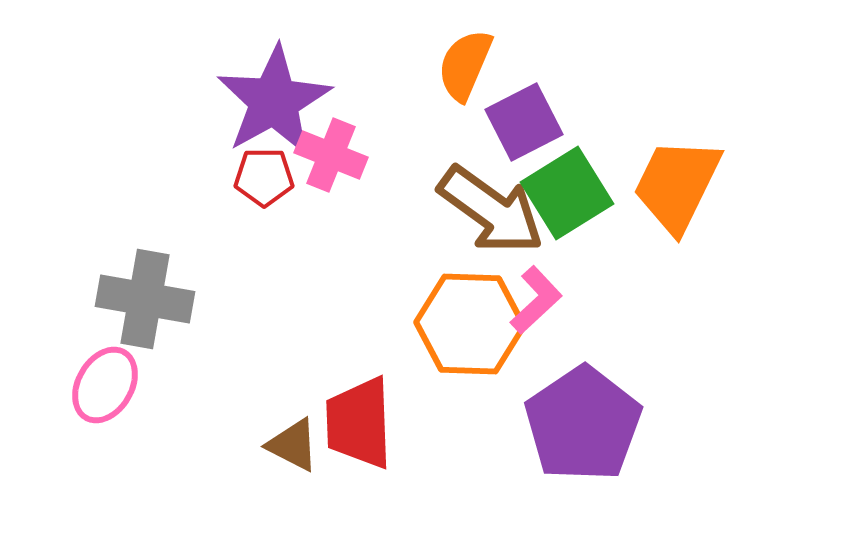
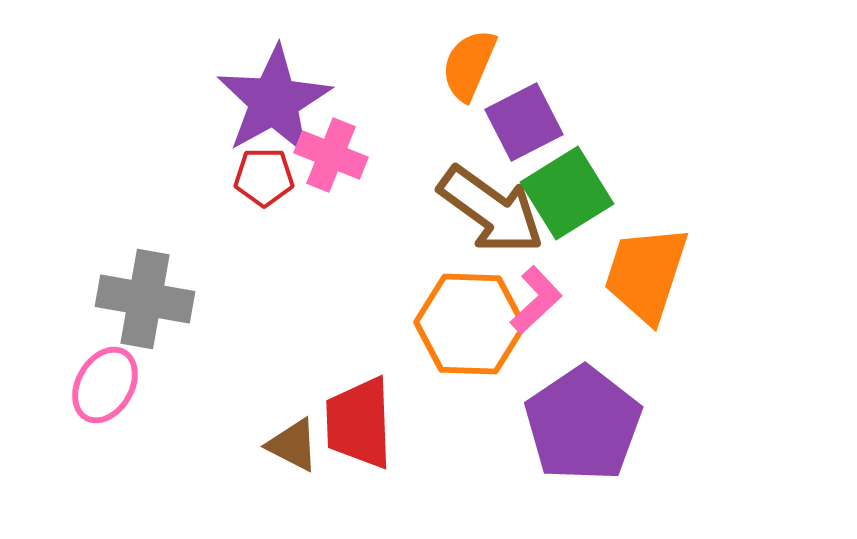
orange semicircle: moved 4 px right
orange trapezoid: moved 31 px left, 89 px down; rotated 8 degrees counterclockwise
